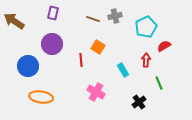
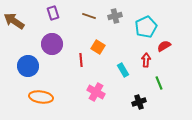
purple rectangle: rotated 32 degrees counterclockwise
brown line: moved 4 px left, 3 px up
black cross: rotated 16 degrees clockwise
